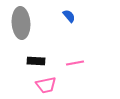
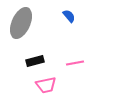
gray ellipse: rotated 28 degrees clockwise
black rectangle: moved 1 px left; rotated 18 degrees counterclockwise
